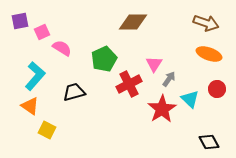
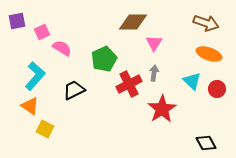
purple square: moved 3 px left
pink triangle: moved 21 px up
gray arrow: moved 15 px left, 6 px up; rotated 28 degrees counterclockwise
black trapezoid: moved 2 px up; rotated 10 degrees counterclockwise
cyan triangle: moved 2 px right, 18 px up
yellow square: moved 2 px left, 1 px up
black diamond: moved 3 px left, 1 px down
